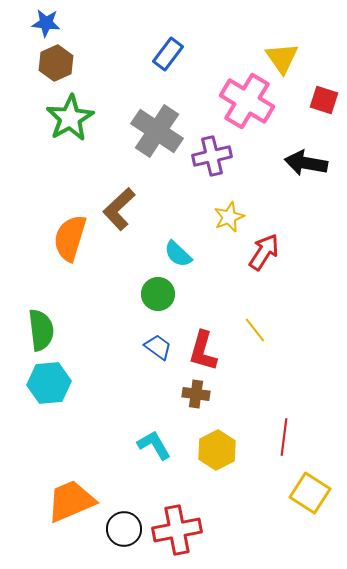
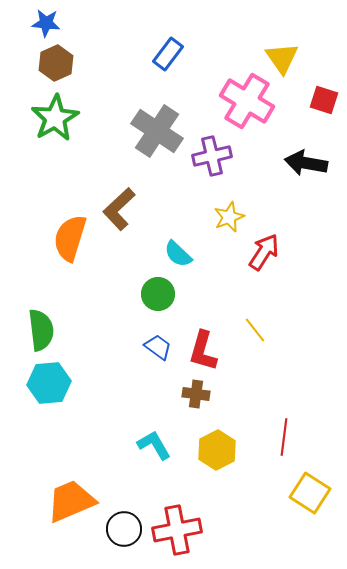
green star: moved 15 px left
